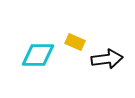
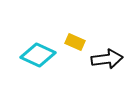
cyan diamond: rotated 24 degrees clockwise
